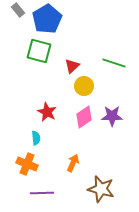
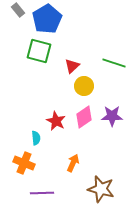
red star: moved 9 px right, 9 px down
orange cross: moved 3 px left, 1 px up
